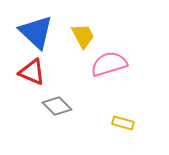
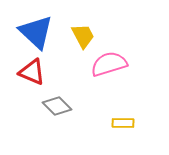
yellow rectangle: rotated 15 degrees counterclockwise
